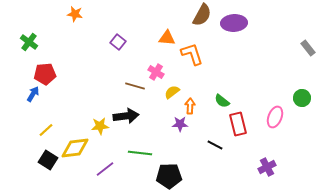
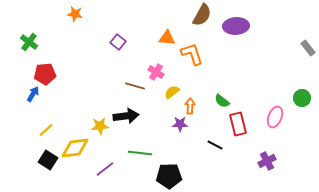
purple ellipse: moved 2 px right, 3 px down
purple cross: moved 6 px up
